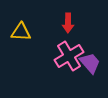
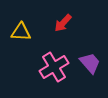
red arrow: moved 5 px left; rotated 42 degrees clockwise
pink cross: moved 15 px left, 11 px down
